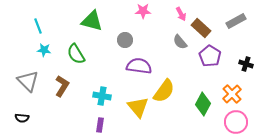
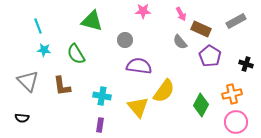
brown rectangle: moved 1 px down; rotated 18 degrees counterclockwise
brown L-shape: rotated 140 degrees clockwise
orange cross: rotated 30 degrees clockwise
green diamond: moved 2 px left, 1 px down
